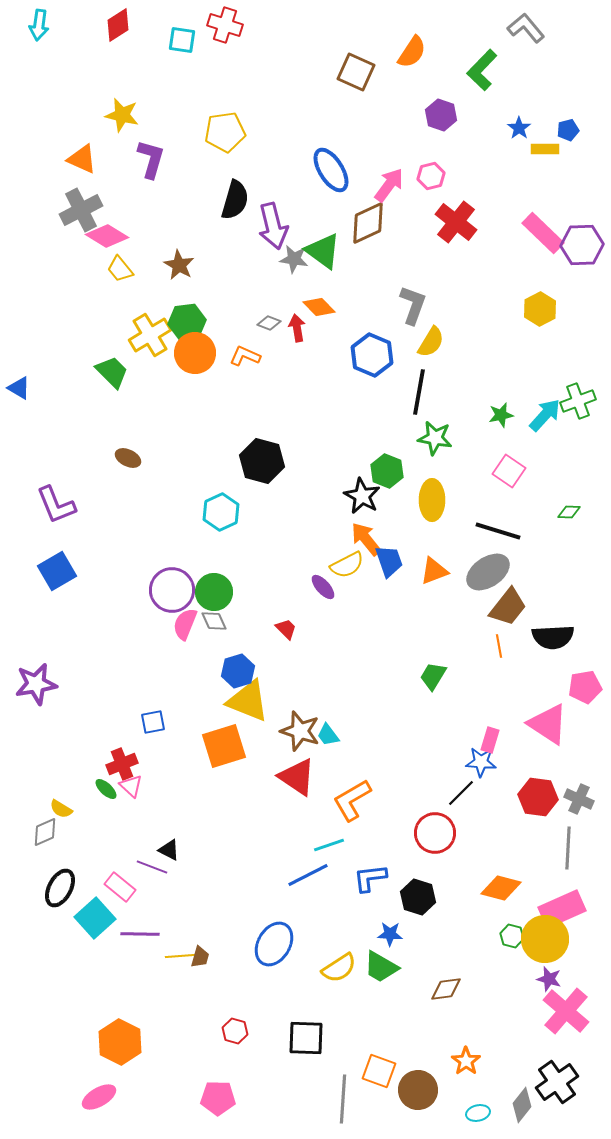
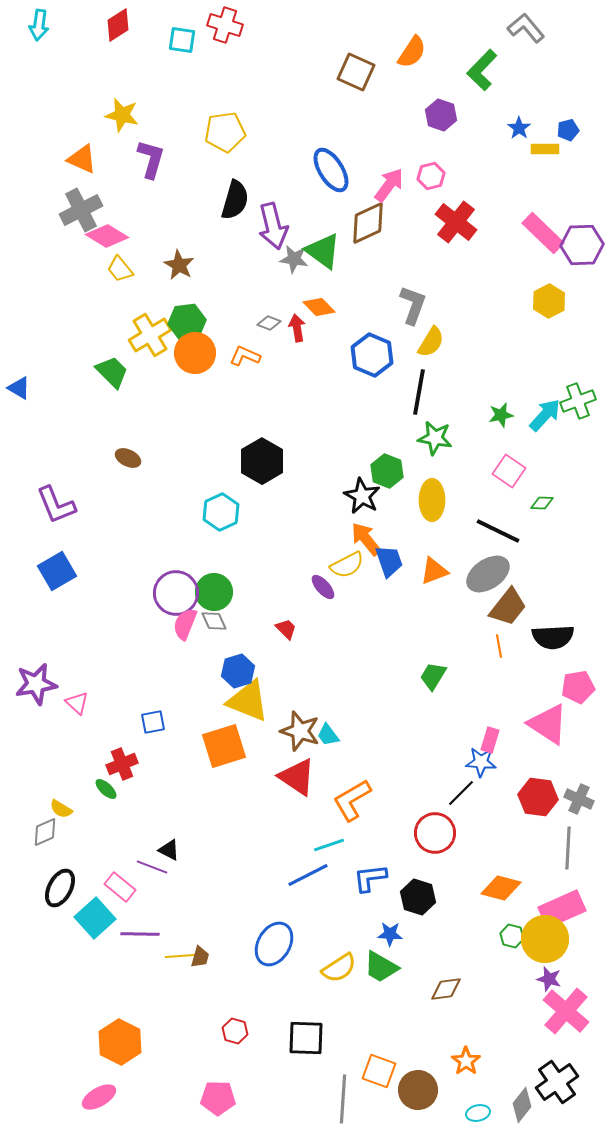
yellow hexagon at (540, 309): moved 9 px right, 8 px up
black hexagon at (262, 461): rotated 15 degrees clockwise
green diamond at (569, 512): moved 27 px left, 9 px up
black line at (498, 531): rotated 9 degrees clockwise
gray ellipse at (488, 572): moved 2 px down
purple circle at (172, 590): moved 4 px right, 3 px down
pink pentagon at (585, 687): moved 7 px left
pink triangle at (131, 786): moved 54 px left, 83 px up
